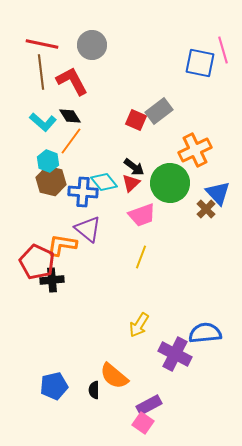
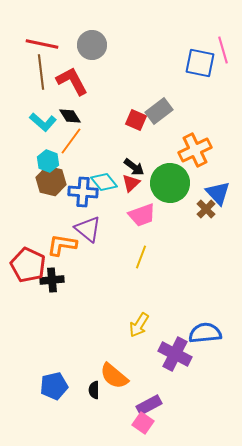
red pentagon: moved 9 px left, 3 px down
